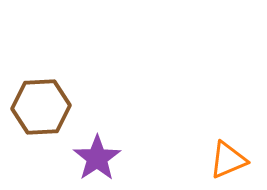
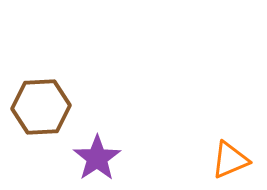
orange triangle: moved 2 px right
